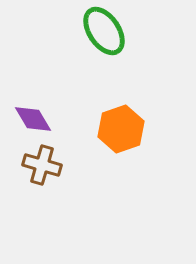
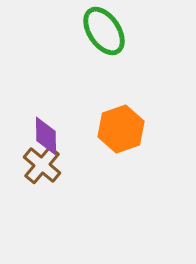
purple diamond: moved 13 px right, 17 px down; rotated 30 degrees clockwise
brown cross: rotated 24 degrees clockwise
